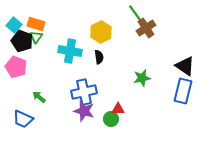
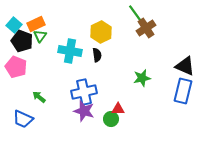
orange rectangle: rotated 42 degrees counterclockwise
green triangle: moved 4 px right, 1 px up
black semicircle: moved 2 px left, 2 px up
black triangle: rotated 10 degrees counterclockwise
